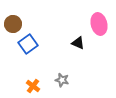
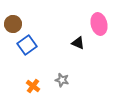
blue square: moved 1 px left, 1 px down
